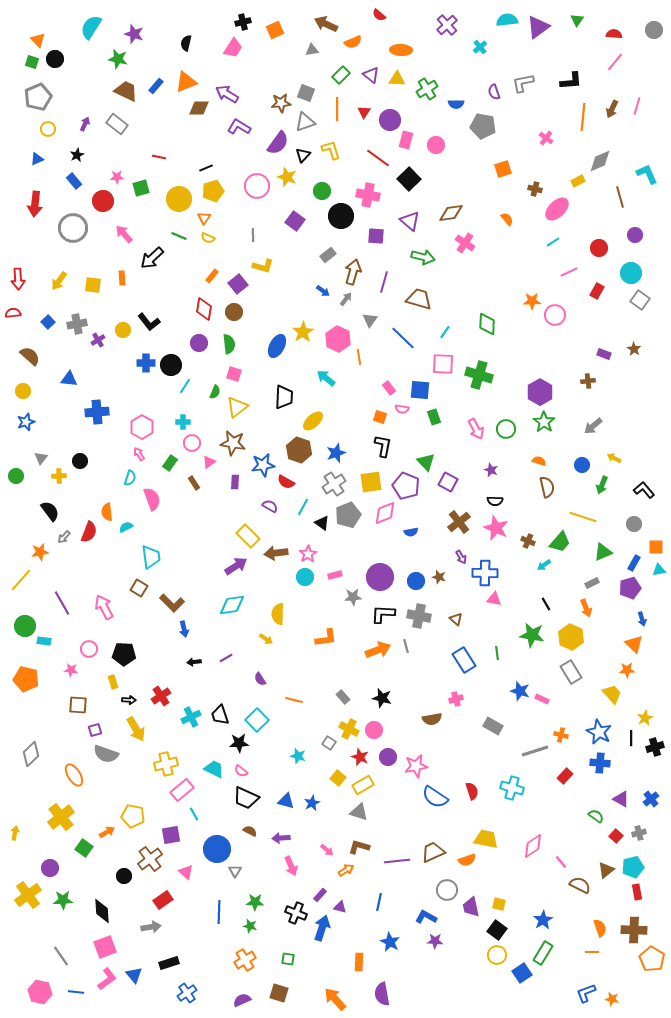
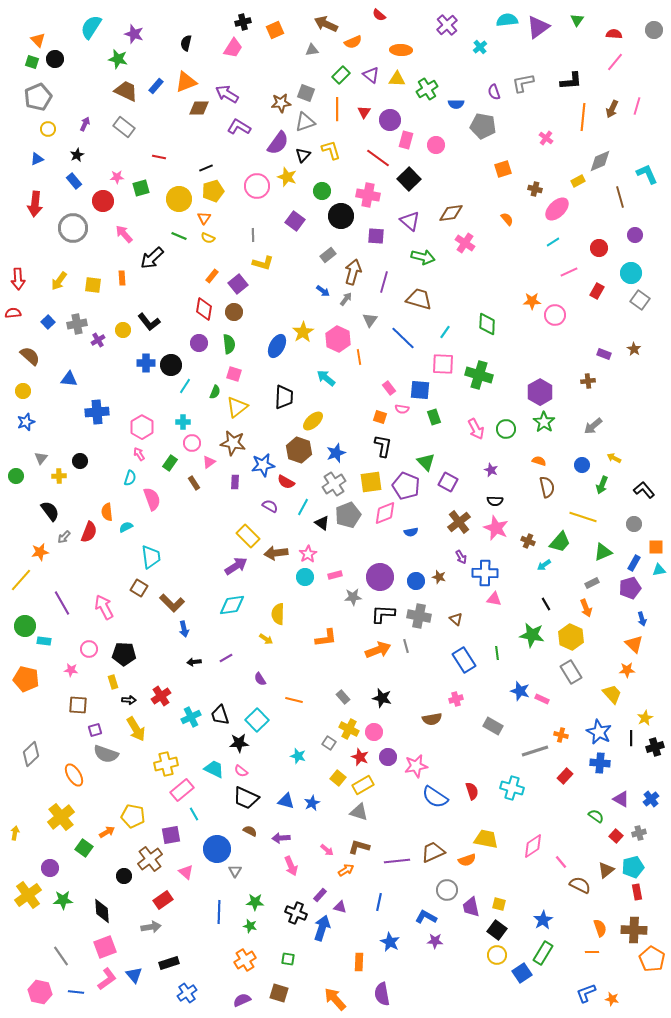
gray rectangle at (117, 124): moved 7 px right, 3 px down
yellow L-shape at (263, 266): moved 3 px up
pink circle at (374, 730): moved 2 px down
